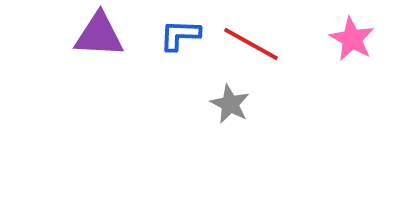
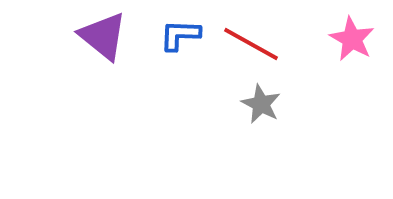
purple triangle: moved 4 px right, 1 px down; rotated 36 degrees clockwise
gray star: moved 31 px right
